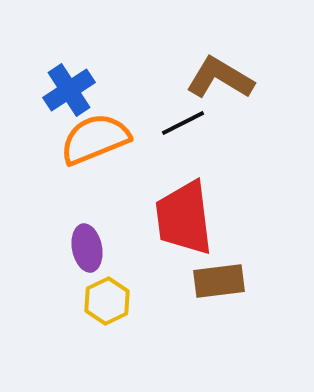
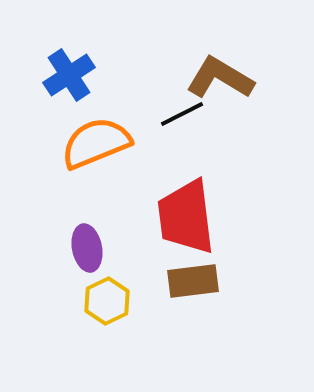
blue cross: moved 15 px up
black line: moved 1 px left, 9 px up
orange semicircle: moved 1 px right, 4 px down
red trapezoid: moved 2 px right, 1 px up
brown rectangle: moved 26 px left
